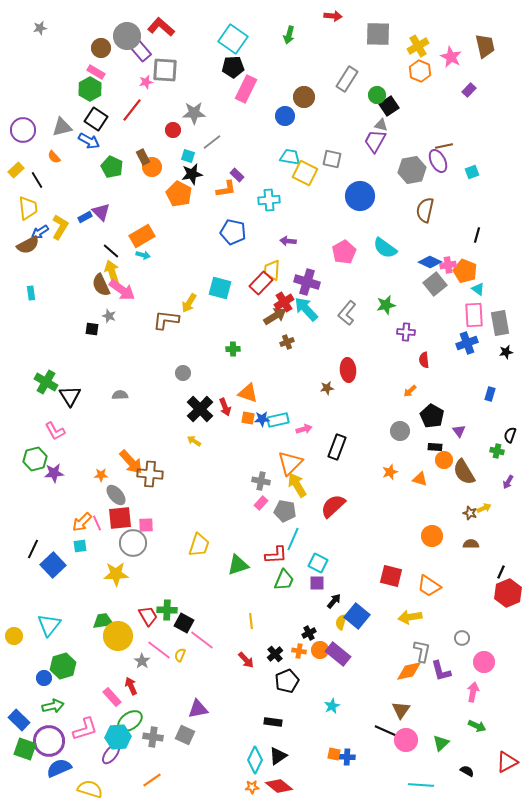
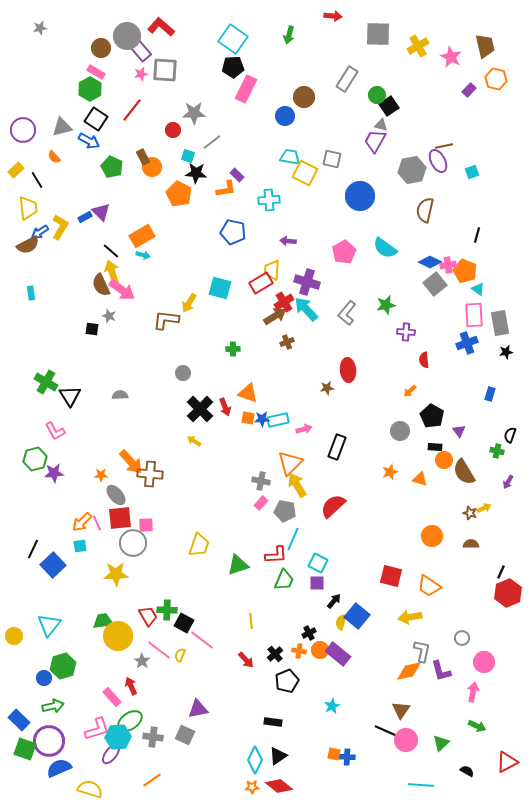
orange hexagon at (420, 71): moved 76 px right, 8 px down; rotated 10 degrees counterclockwise
pink star at (146, 82): moved 5 px left, 8 px up
black star at (192, 174): moved 4 px right, 1 px up; rotated 15 degrees clockwise
red rectangle at (261, 283): rotated 15 degrees clockwise
pink L-shape at (85, 729): moved 12 px right
